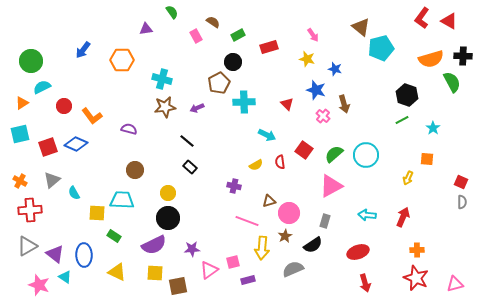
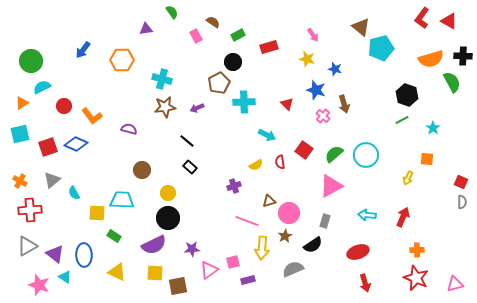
brown circle at (135, 170): moved 7 px right
purple cross at (234, 186): rotated 32 degrees counterclockwise
